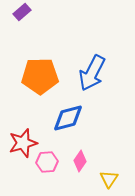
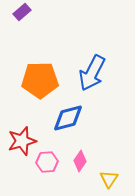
orange pentagon: moved 4 px down
red star: moved 1 px left, 2 px up
